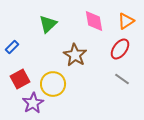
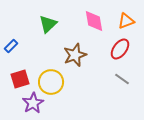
orange triangle: rotated 12 degrees clockwise
blue rectangle: moved 1 px left, 1 px up
brown star: rotated 20 degrees clockwise
red square: rotated 12 degrees clockwise
yellow circle: moved 2 px left, 2 px up
